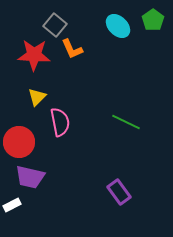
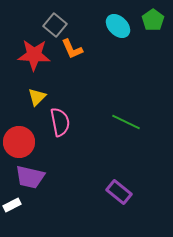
purple rectangle: rotated 15 degrees counterclockwise
